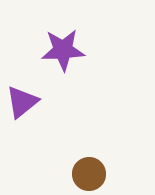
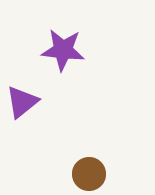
purple star: rotated 9 degrees clockwise
